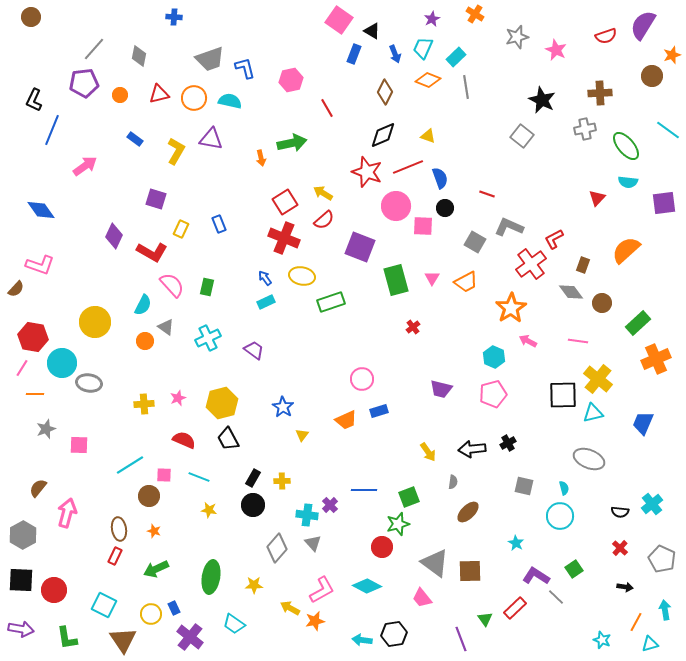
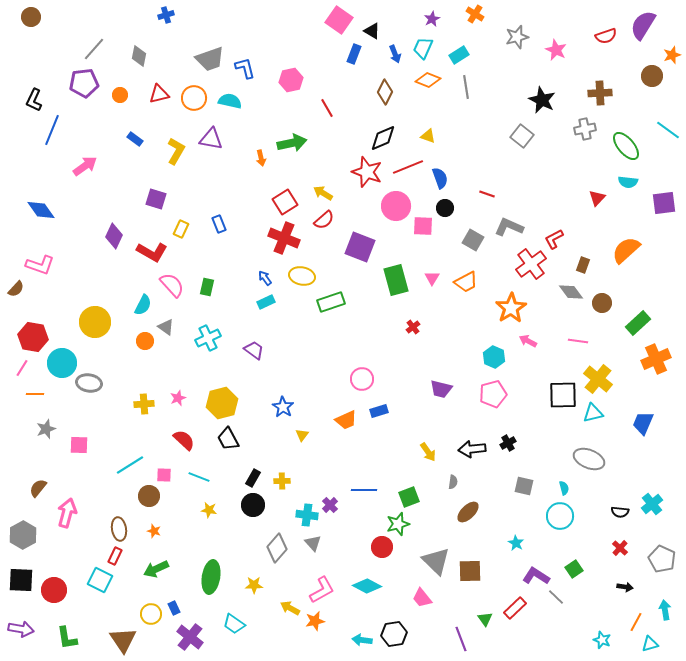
blue cross at (174, 17): moved 8 px left, 2 px up; rotated 21 degrees counterclockwise
cyan rectangle at (456, 57): moved 3 px right, 2 px up; rotated 12 degrees clockwise
black diamond at (383, 135): moved 3 px down
gray square at (475, 242): moved 2 px left, 2 px up
red semicircle at (184, 440): rotated 20 degrees clockwise
gray triangle at (435, 563): moved 1 px right, 2 px up; rotated 8 degrees clockwise
cyan square at (104, 605): moved 4 px left, 25 px up
